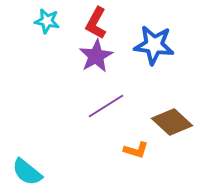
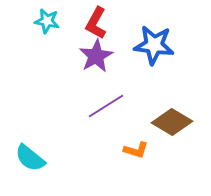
brown diamond: rotated 12 degrees counterclockwise
cyan semicircle: moved 3 px right, 14 px up
